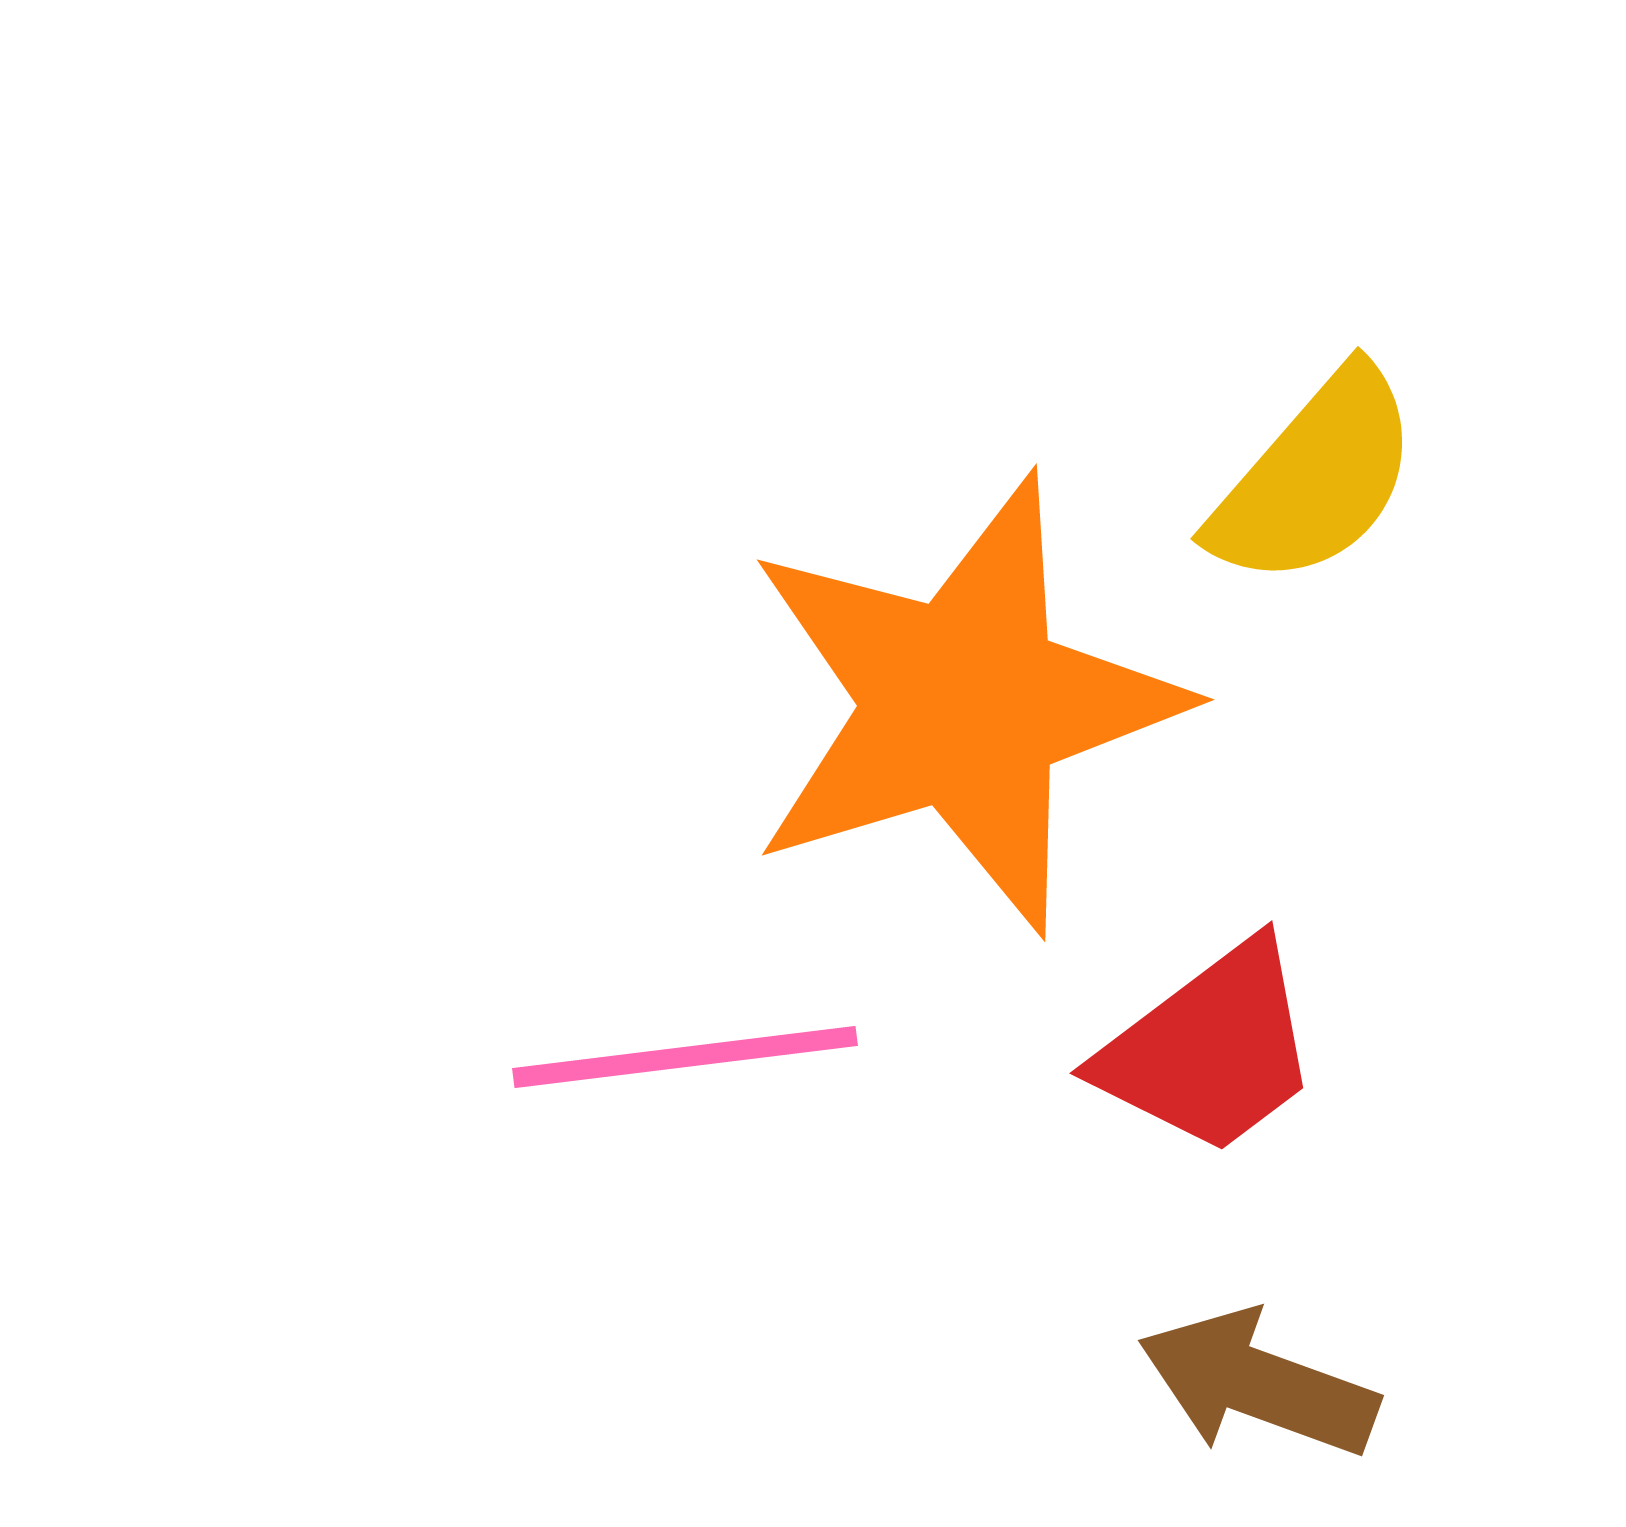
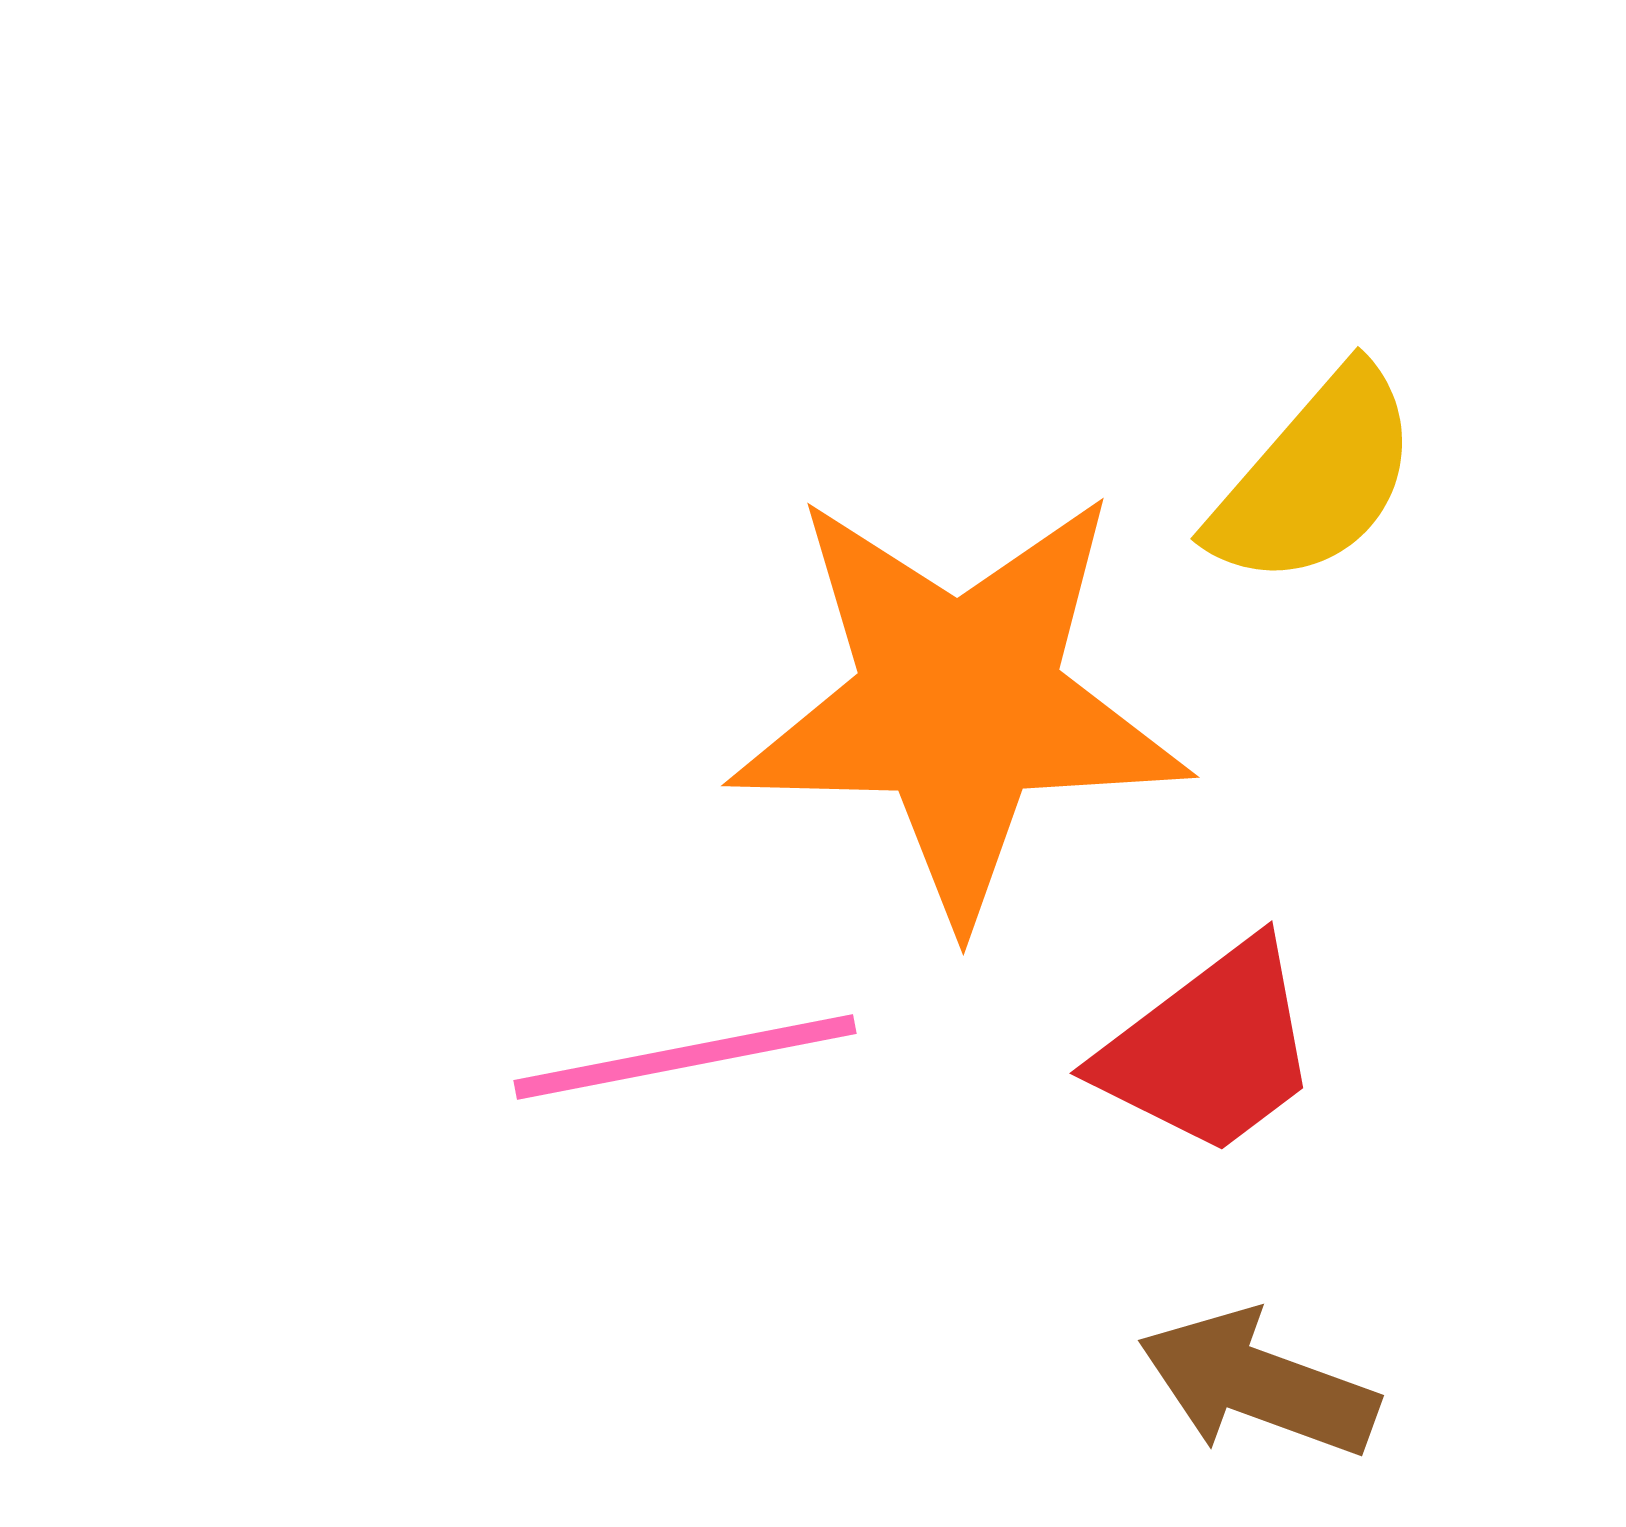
orange star: moved 4 px left; rotated 18 degrees clockwise
pink line: rotated 4 degrees counterclockwise
